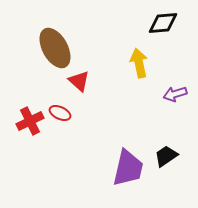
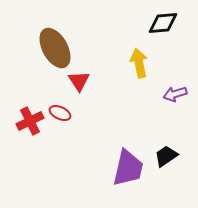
red triangle: rotated 15 degrees clockwise
